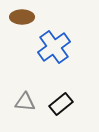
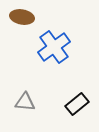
brown ellipse: rotated 10 degrees clockwise
black rectangle: moved 16 px right
